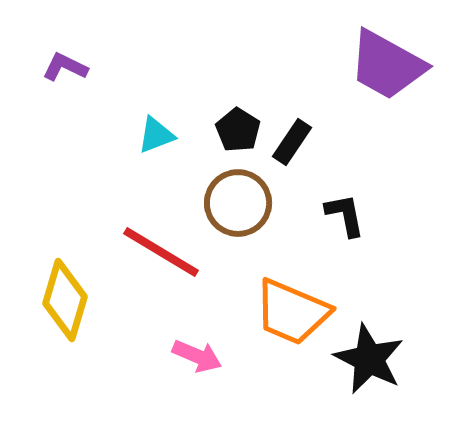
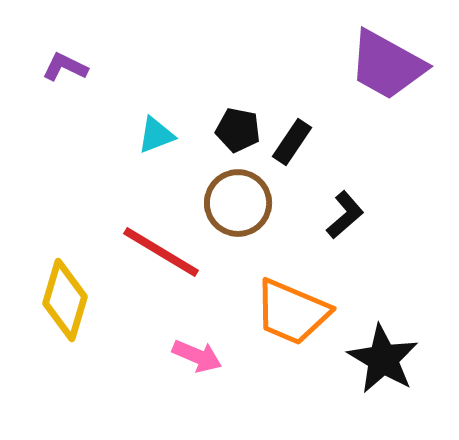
black pentagon: rotated 21 degrees counterclockwise
black L-shape: rotated 60 degrees clockwise
black star: moved 14 px right; rotated 4 degrees clockwise
